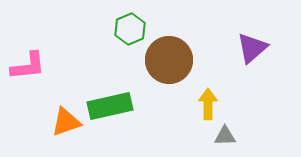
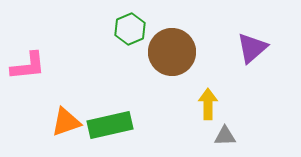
brown circle: moved 3 px right, 8 px up
green rectangle: moved 19 px down
